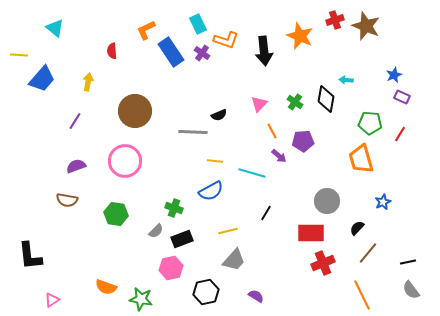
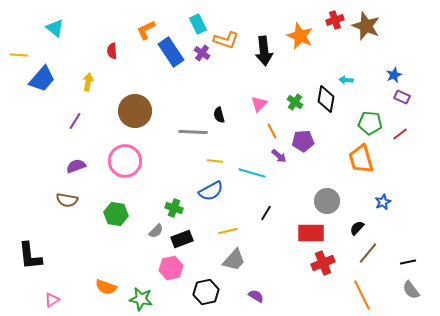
black semicircle at (219, 115): rotated 98 degrees clockwise
red line at (400, 134): rotated 21 degrees clockwise
